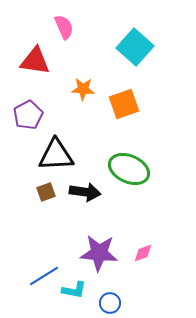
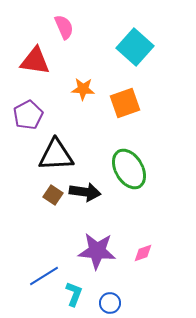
orange square: moved 1 px right, 1 px up
green ellipse: rotated 36 degrees clockwise
brown square: moved 7 px right, 3 px down; rotated 36 degrees counterclockwise
purple star: moved 2 px left, 2 px up
cyan L-shape: moved 4 px down; rotated 80 degrees counterclockwise
